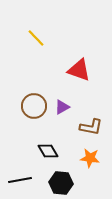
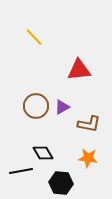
yellow line: moved 2 px left, 1 px up
red triangle: rotated 25 degrees counterclockwise
brown circle: moved 2 px right
brown L-shape: moved 2 px left, 3 px up
black diamond: moved 5 px left, 2 px down
orange star: moved 2 px left
black line: moved 1 px right, 9 px up
